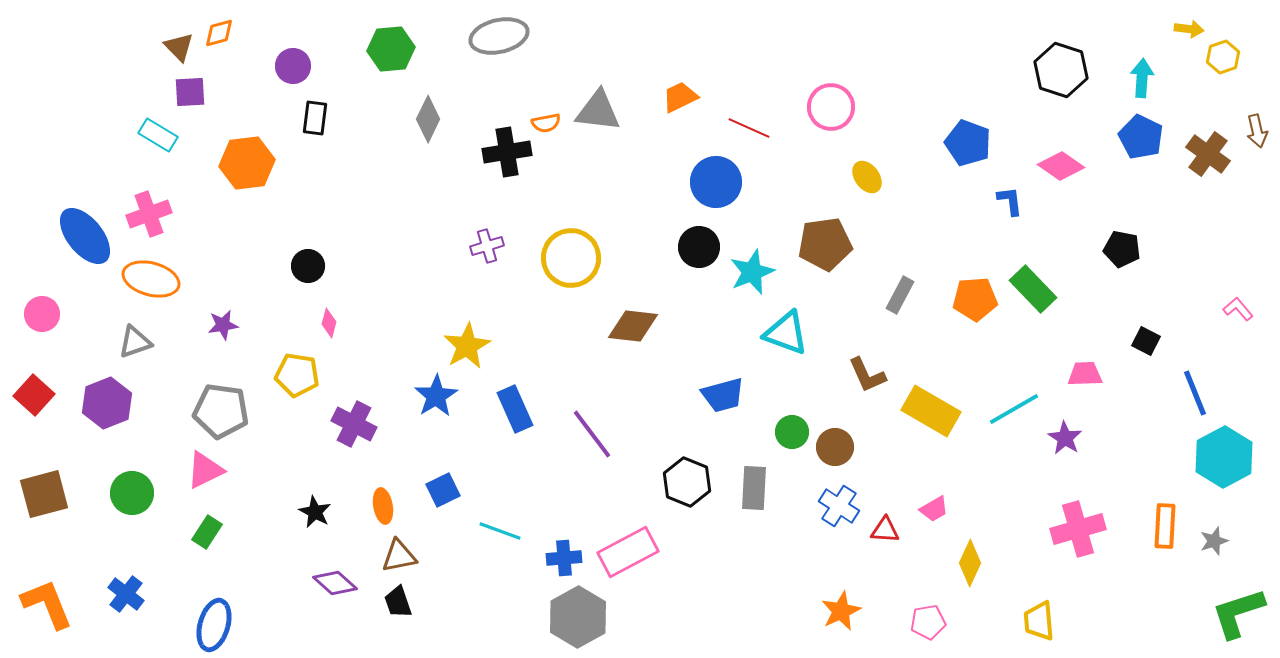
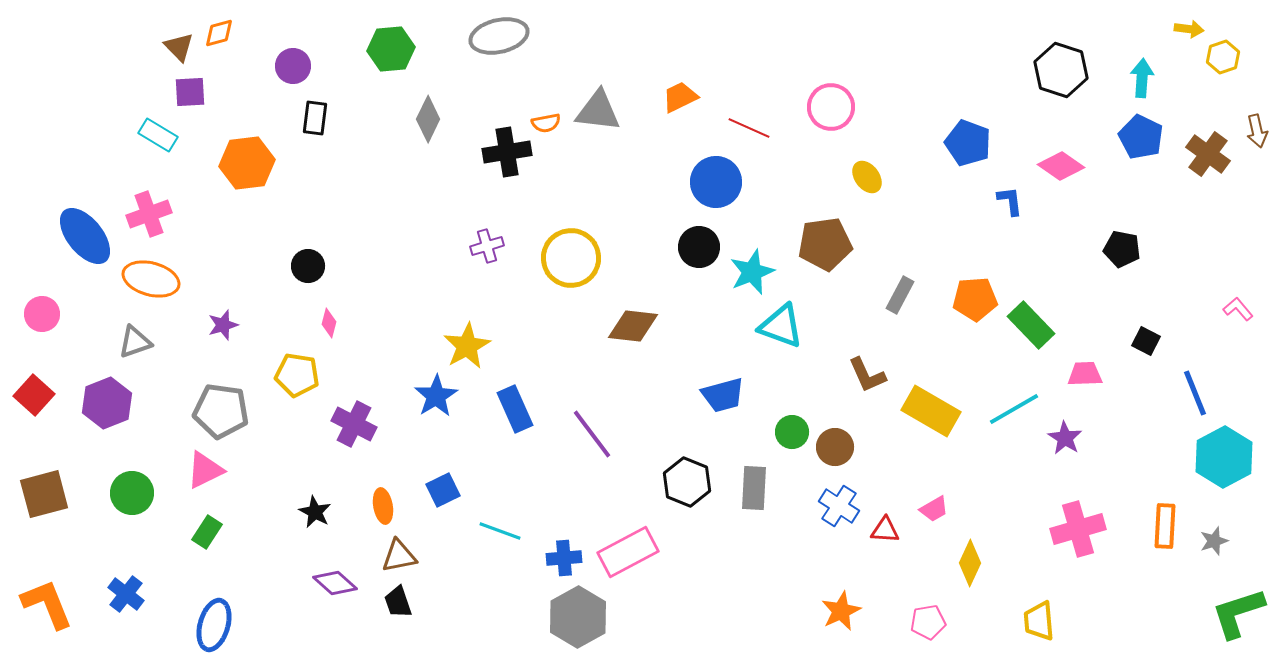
green rectangle at (1033, 289): moved 2 px left, 36 px down
purple star at (223, 325): rotated 8 degrees counterclockwise
cyan triangle at (786, 333): moved 5 px left, 7 px up
